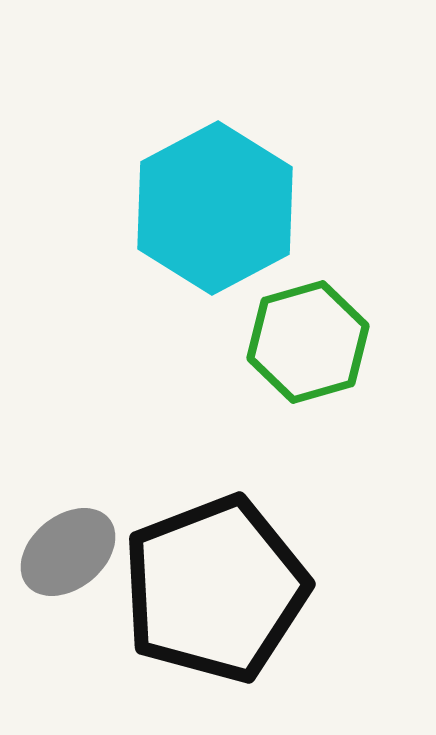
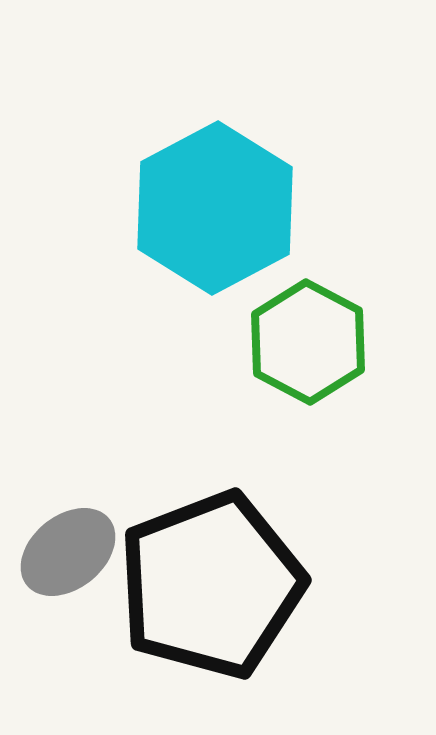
green hexagon: rotated 16 degrees counterclockwise
black pentagon: moved 4 px left, 4 px up
